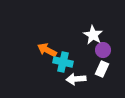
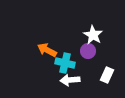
purple circle: moved 15 px left, 1 px down
cyan cross: moved 2 px right, 1 px down
white rectangle: moved 5 px right, 6 px down
white arrow: moved 6 px left, 1 px down
